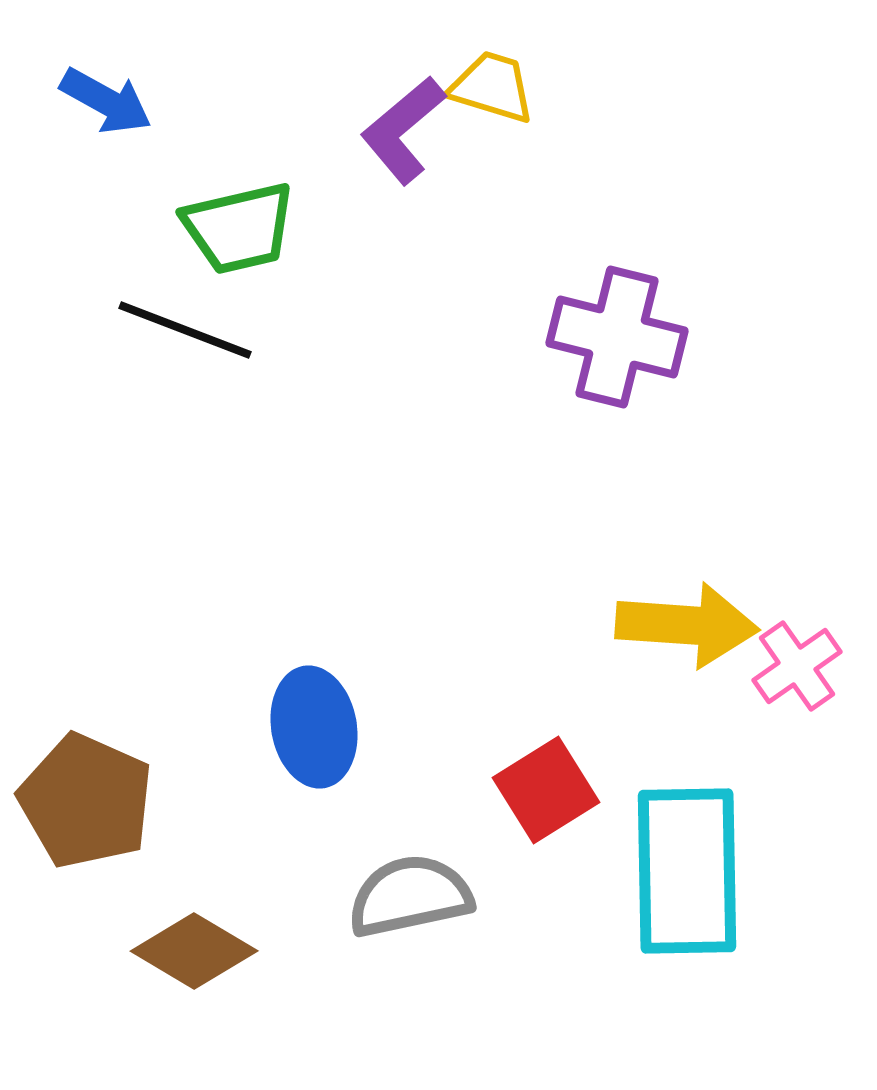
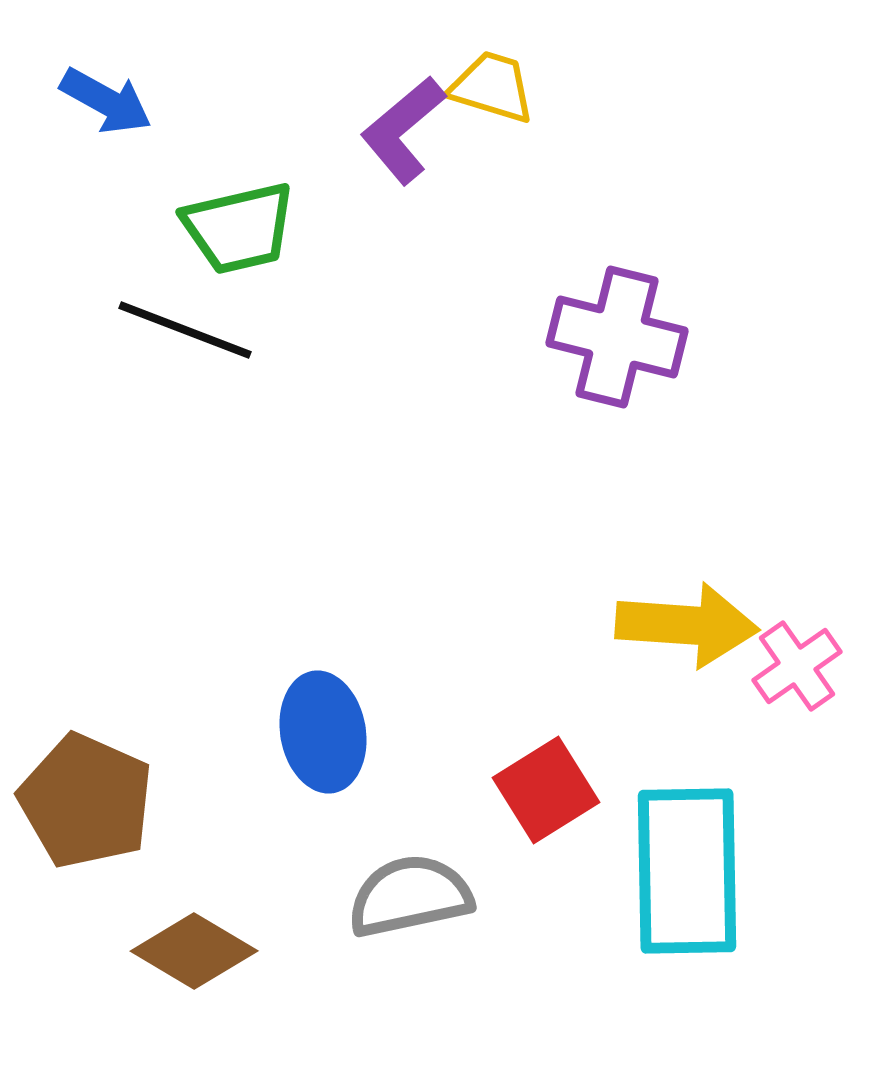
blue ellipse: moved 9 px right, 5 px down
